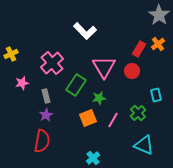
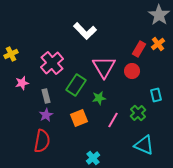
orange square: moved 9 px left
